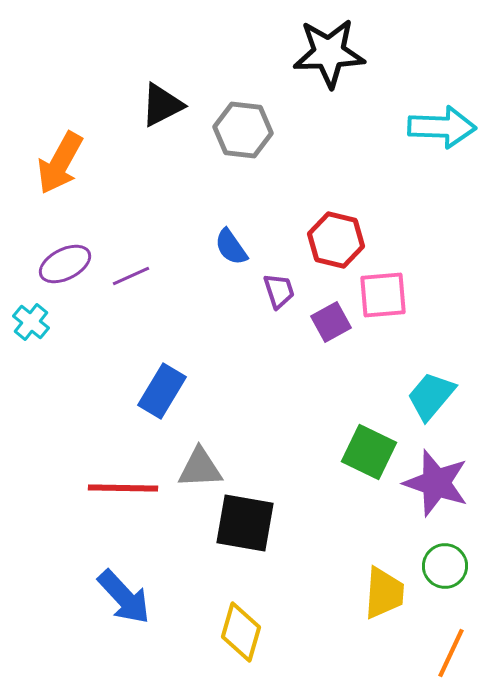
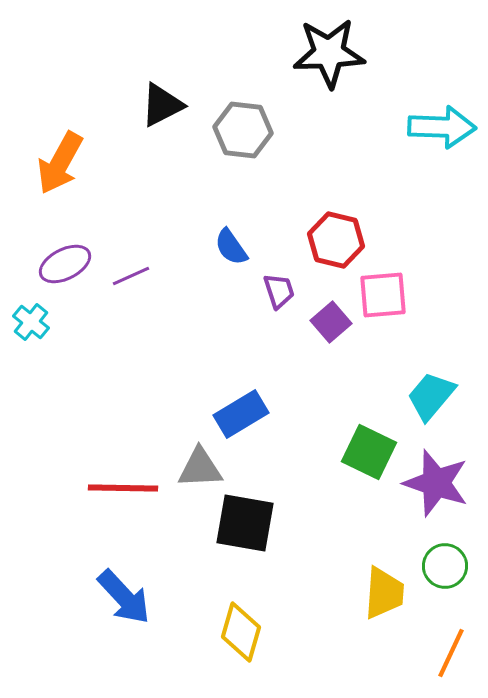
purple square: rotated 12 degrees counterclockwise
blue rectangle: moved 79 px right, 23 px down; rotated 28 degrees clockwise
